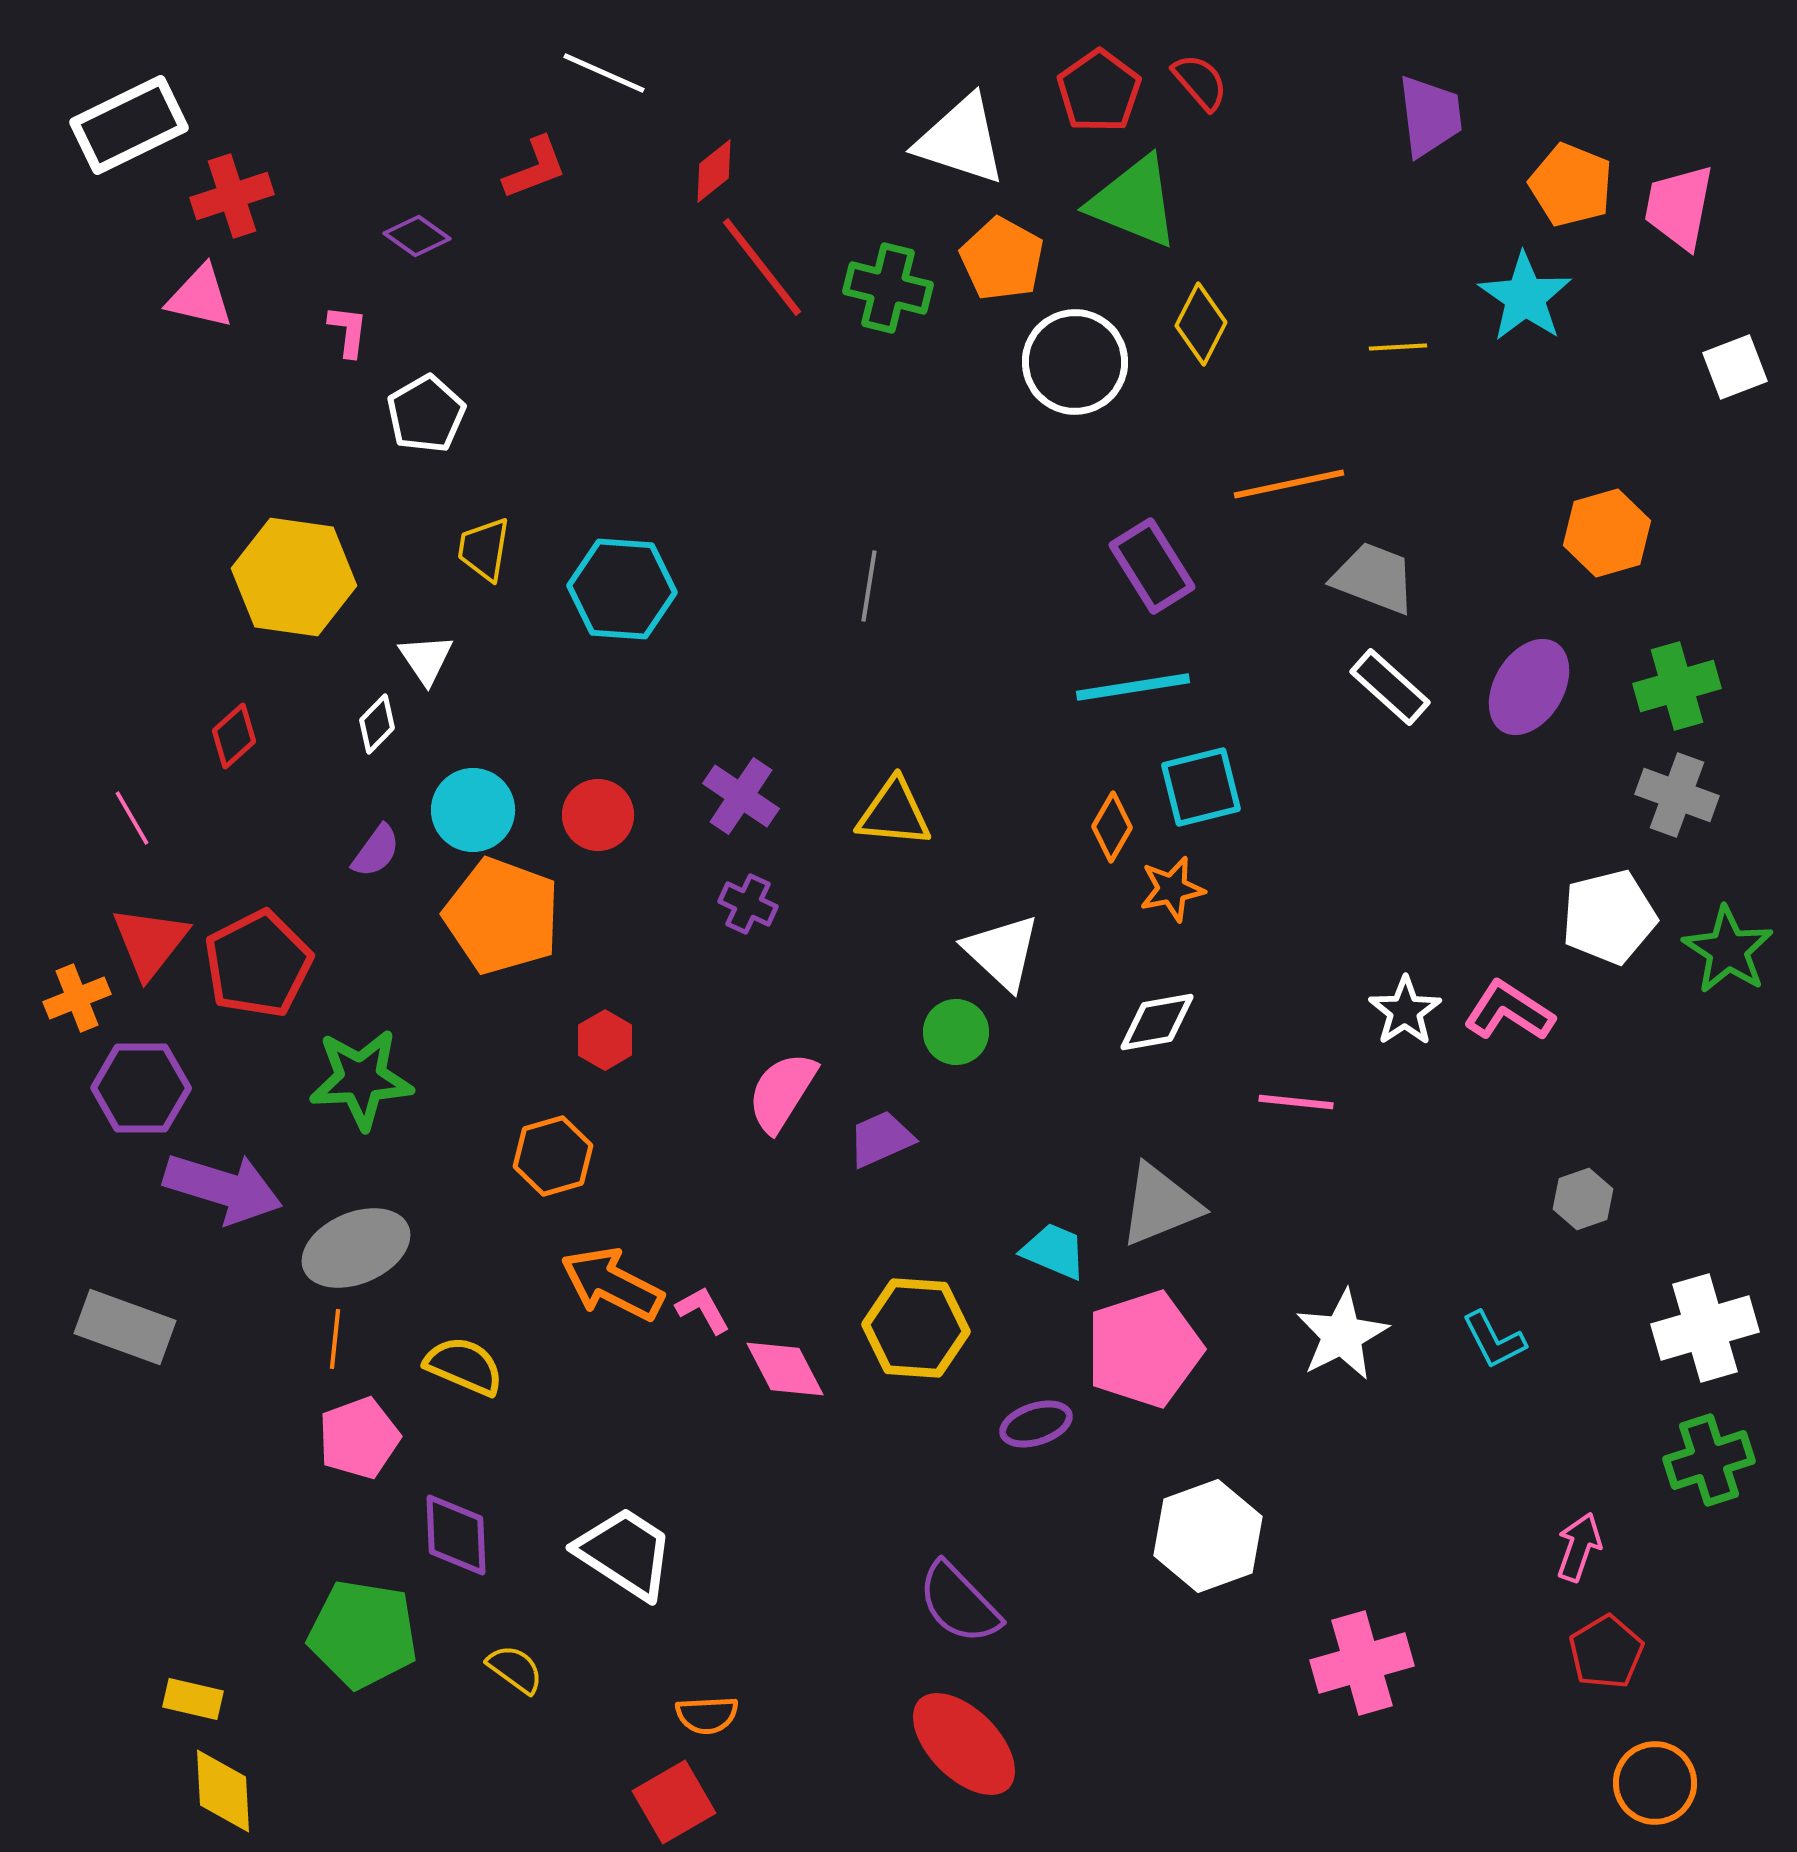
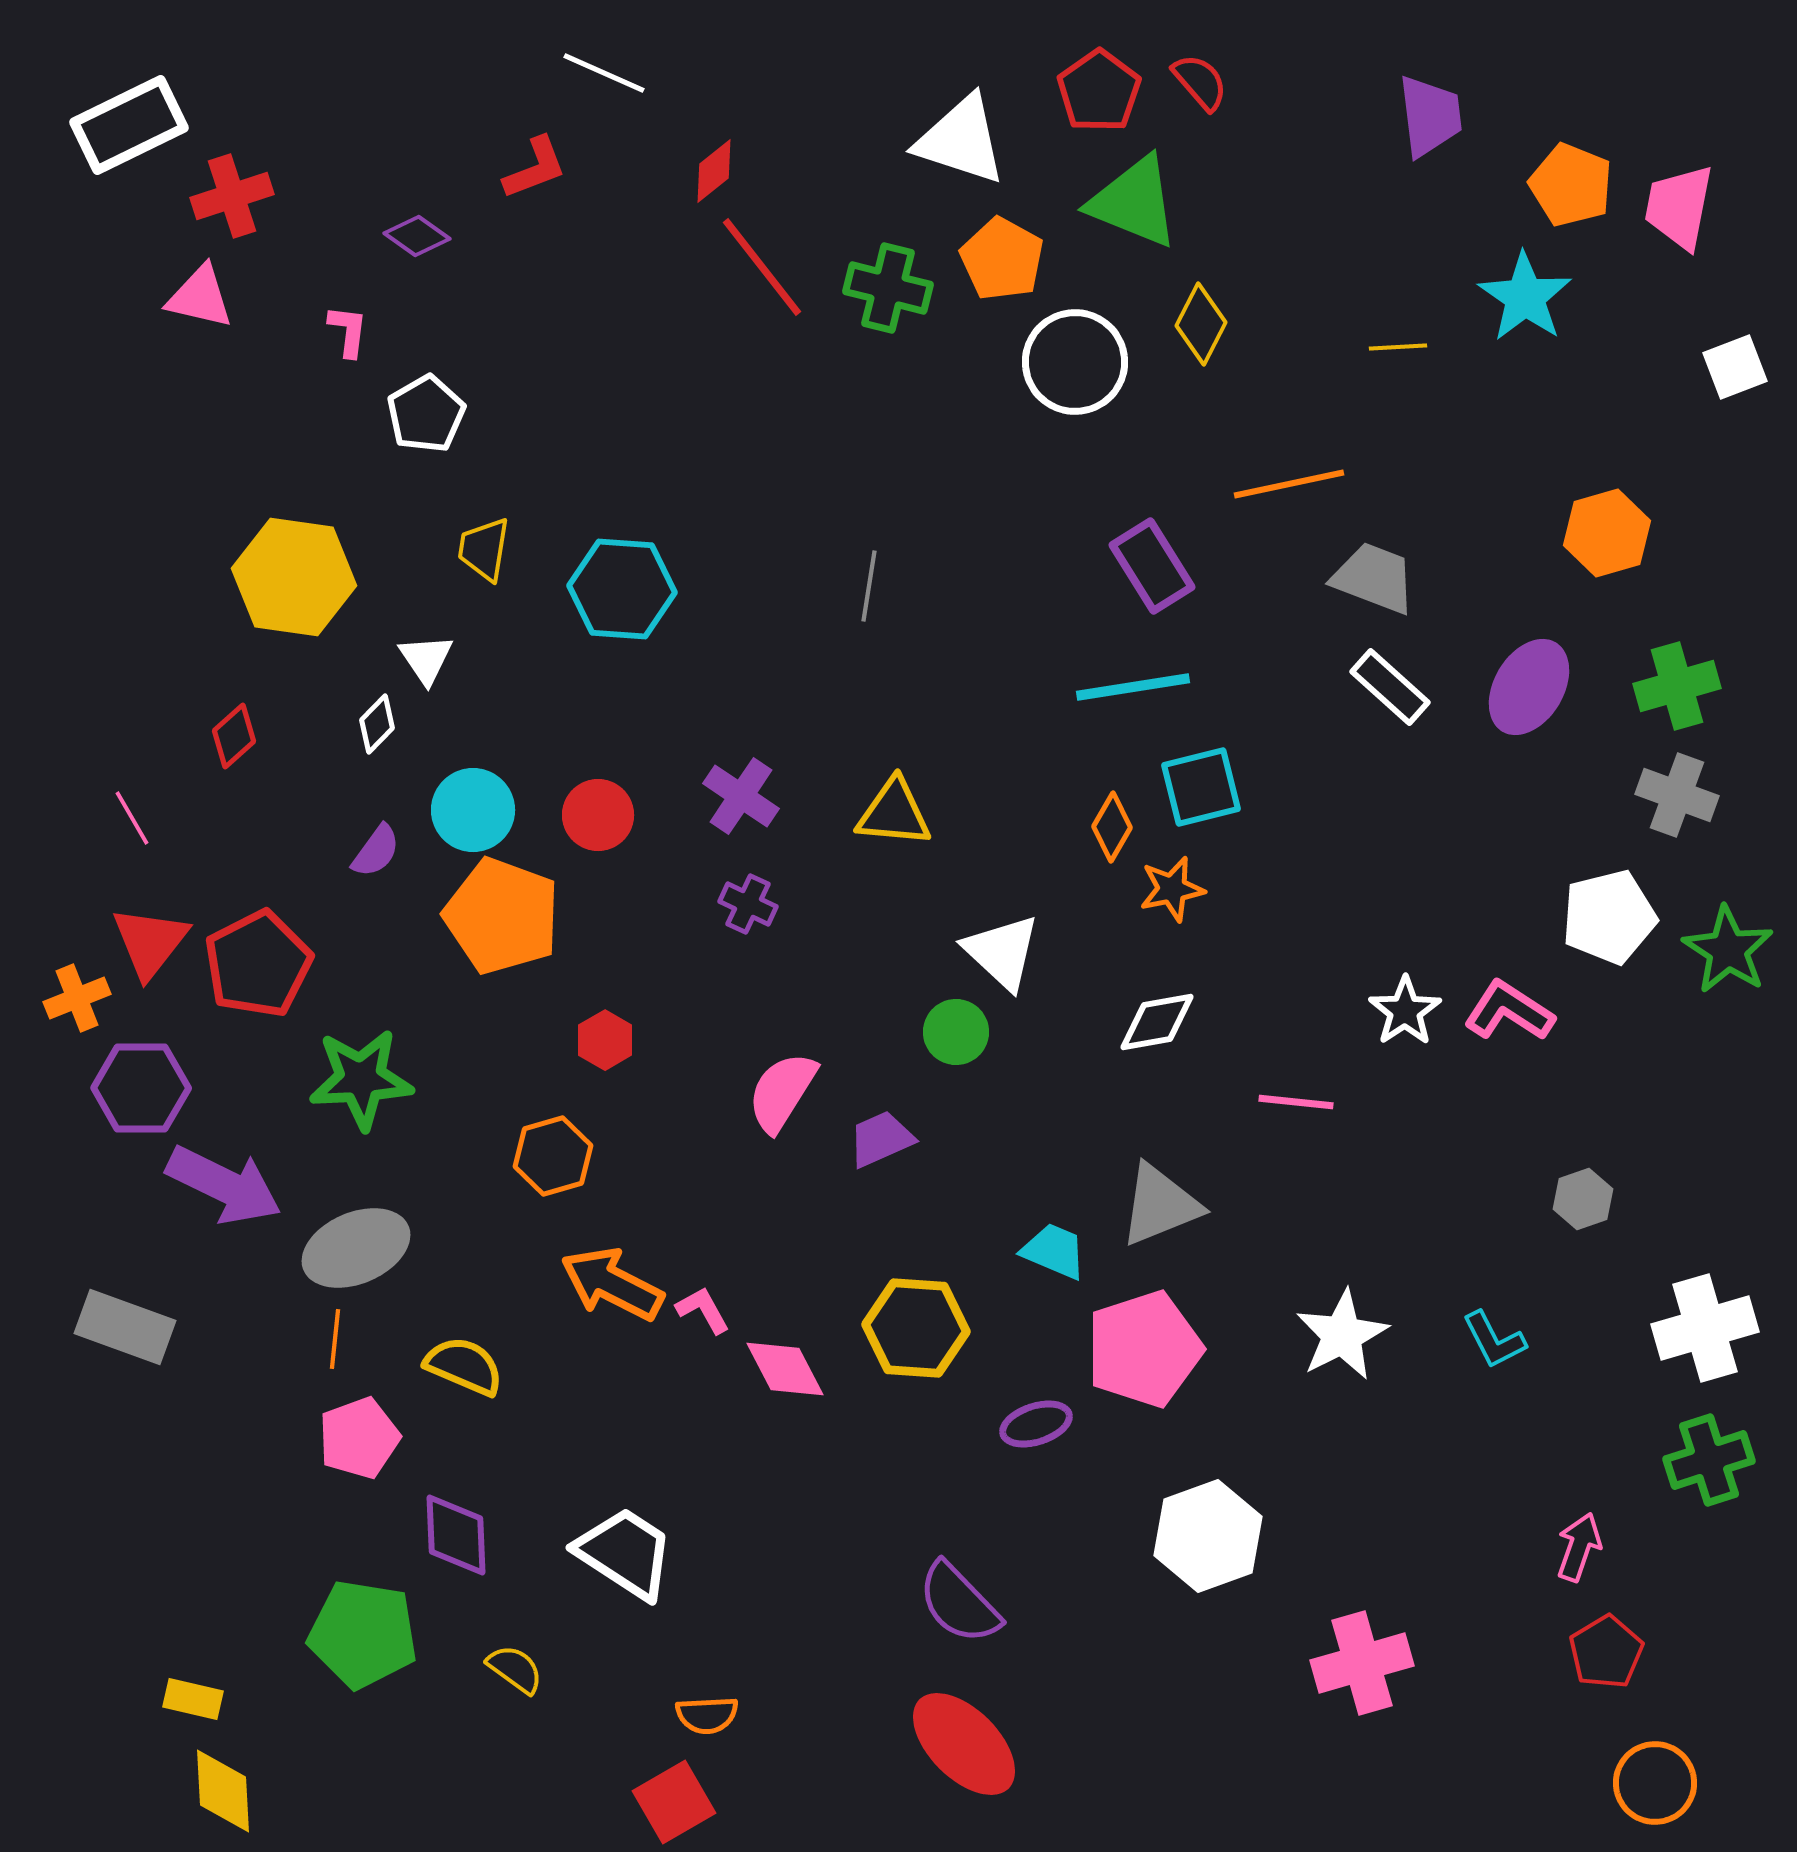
purple arrow at (223, 1188): moved 1 px right, 3 px up; rotated 9 degrees clockwise
